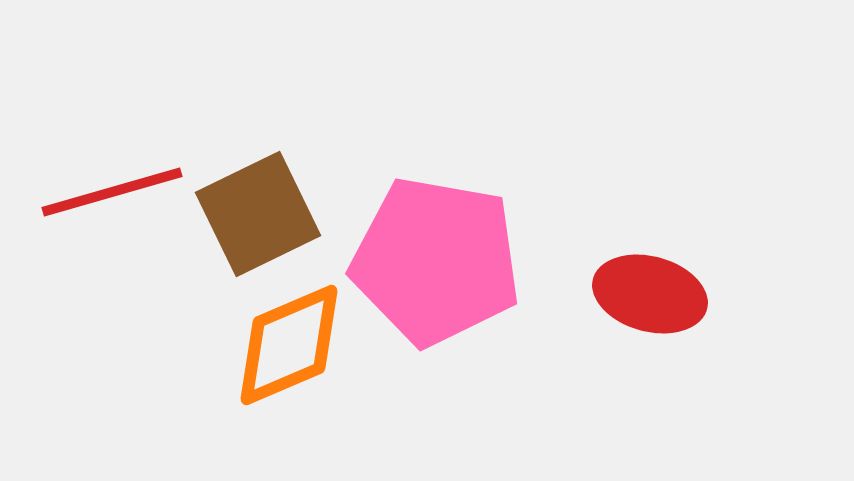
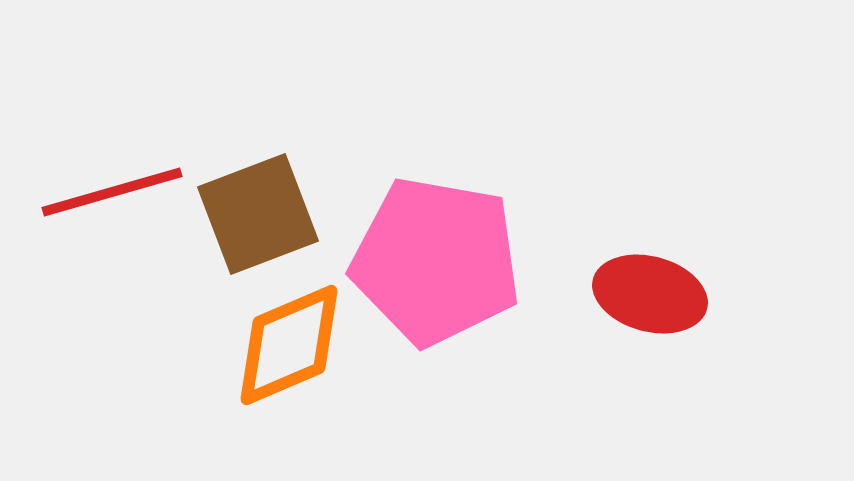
brown square: rotated 5 degrees clockwise
